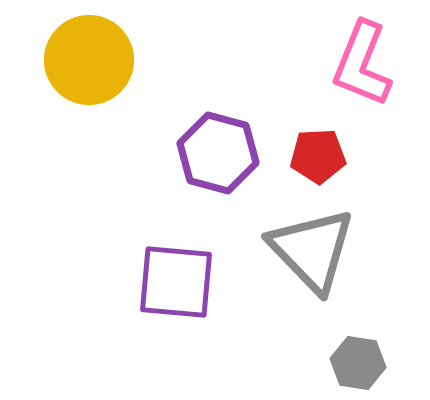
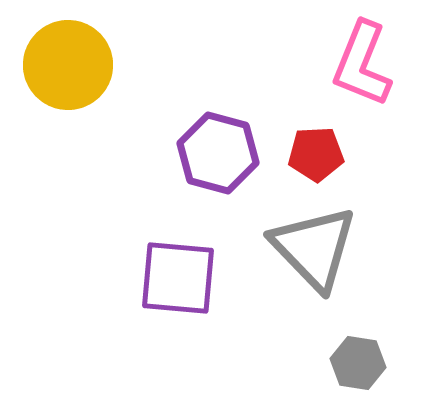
yellow circle: moved 21 px left, 5 px down
red pentagon: moved 2 px left, 2 px up
gray triangle: moved 2 px right, 2 px up
purple square: moved 2 px right, 4 px up
